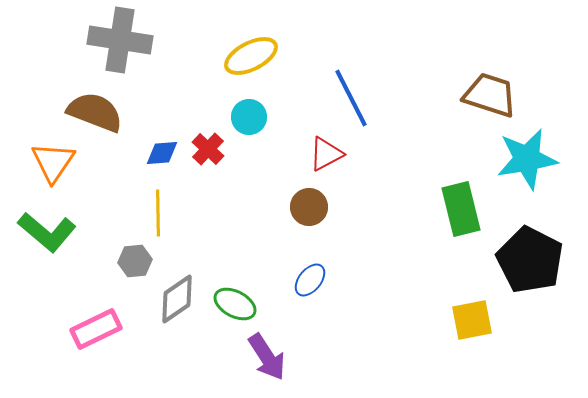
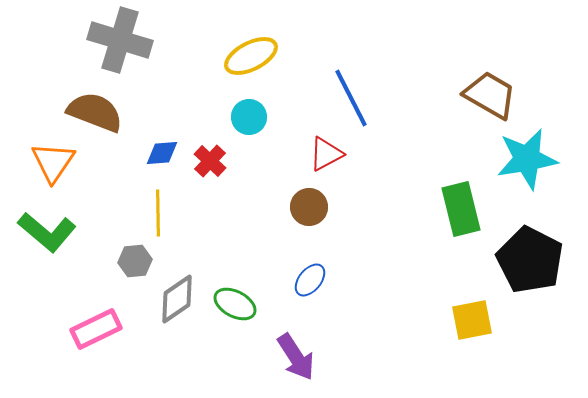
gray cross: rotated 8 degrees clockwise
brown trapezoid: rotated 12 degrees clockwise
red cross: moved 2 px right, 12 px down
purple arrow: moved 29 px right
